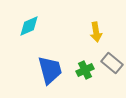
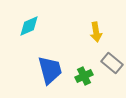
green cross: moved 1 px left, 6 px down
